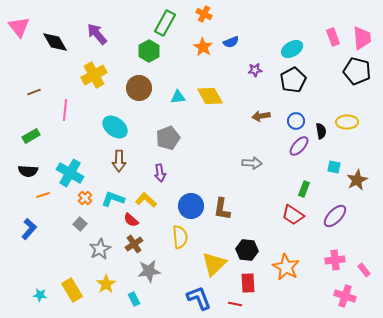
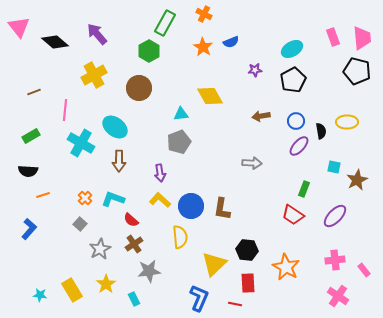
black diamond at (55, 42): rotated 20 degrees counterclockwise
cyan triangle at (178, 97): moved 3 px right, 17 px down
gray pentagon at (168, 138): moved 11 px right, 4 px down
cyan cross at (70, 173): moved 11 px right, 30 px up
yellow L-shape at (146, 200): moved 14 px right
pink cross at (345, 296): moved 7 px left; rotated 15 degrees clockwise
blue L-shape at (199, 298): rotated 44 degrees clockwise
